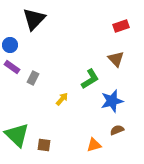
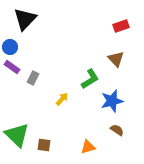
black triangle: moved 9 px left
blue circle: moved 2 px down
brown semicircle: rotated 56 degrees clockwise
orange triangle: moved 6 px left, 2 px down
